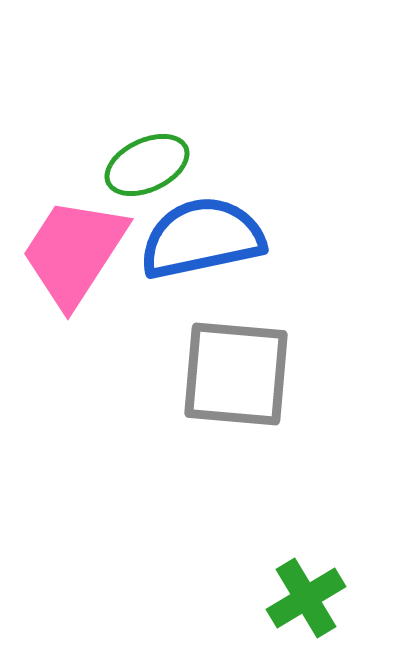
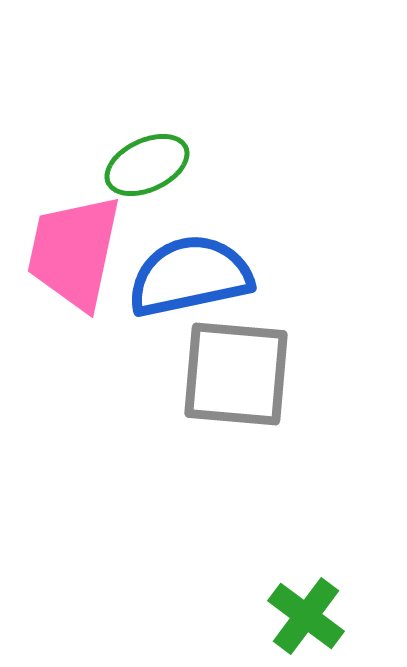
blue semicircle: moved 12 px left, 38 px down
pink trapezoid: rotated 21 degrees counterclockwise
green cross: moved 18 px down; rotated 22 degrees counterclockwise
